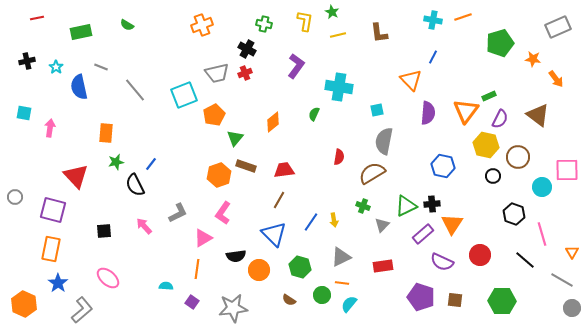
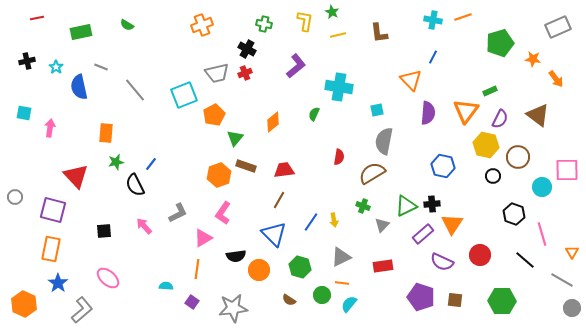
purple L-shape at (296, 66): rotated 15 degrees clockwise
green rectangle at (489, 96): moved 1 px right, 5 px up
